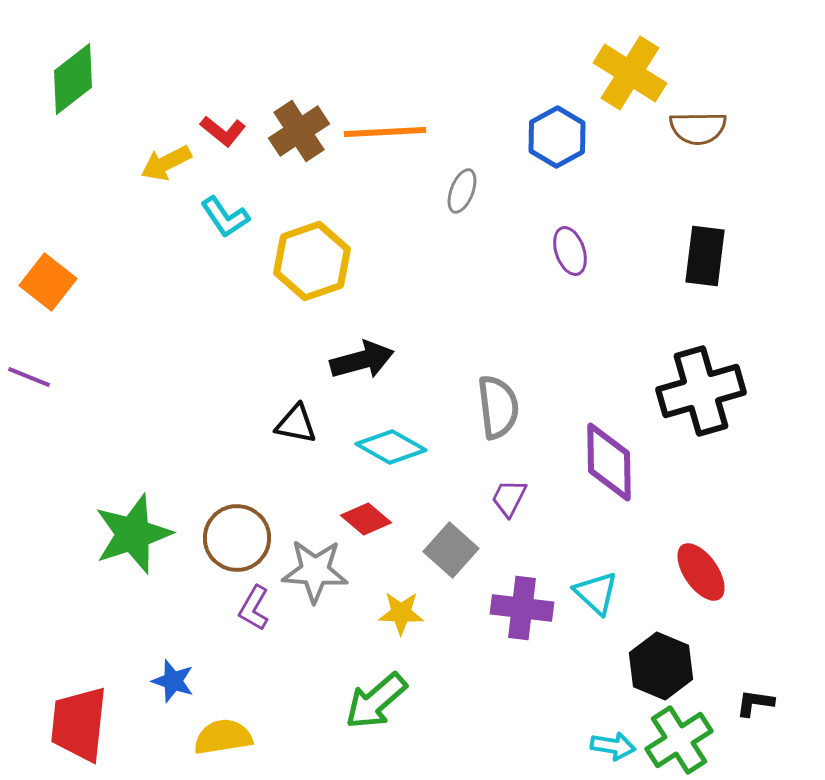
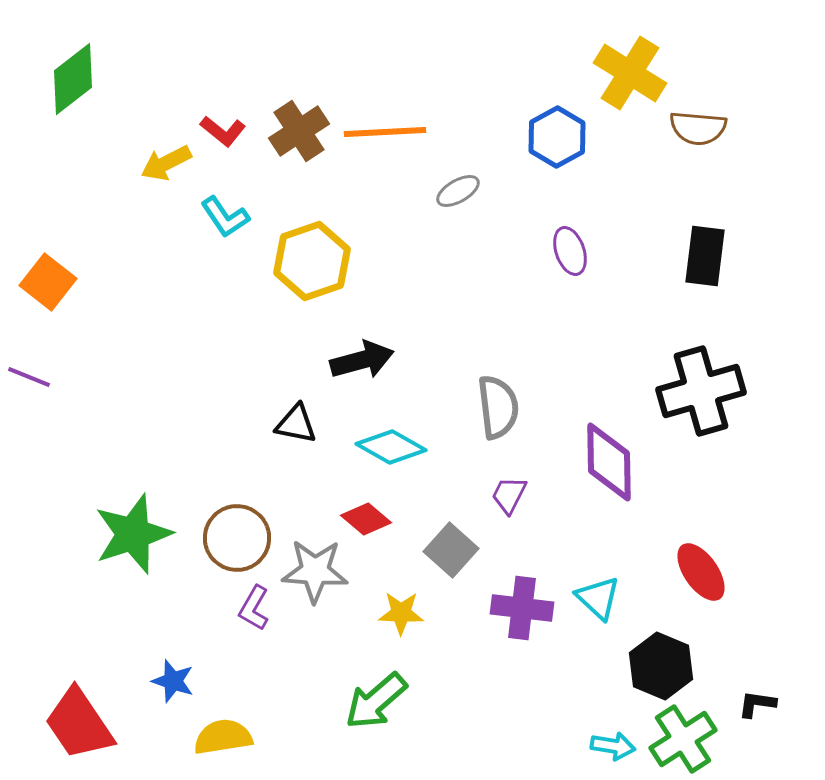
brown semicircle: rotated 6 degrees clockwise
gray ellipse: moved 4 px left; rotated 39 degrees clockwise
purple trapezoid: moved 3 px up
cyan triangle: moved 2 px right, 5 px down
black L-shape: moved 2 px right, 1 px down
red trapezoid: rotated 40 degrees counterclockwise
green cross: moved 4 px right, 1 px up
